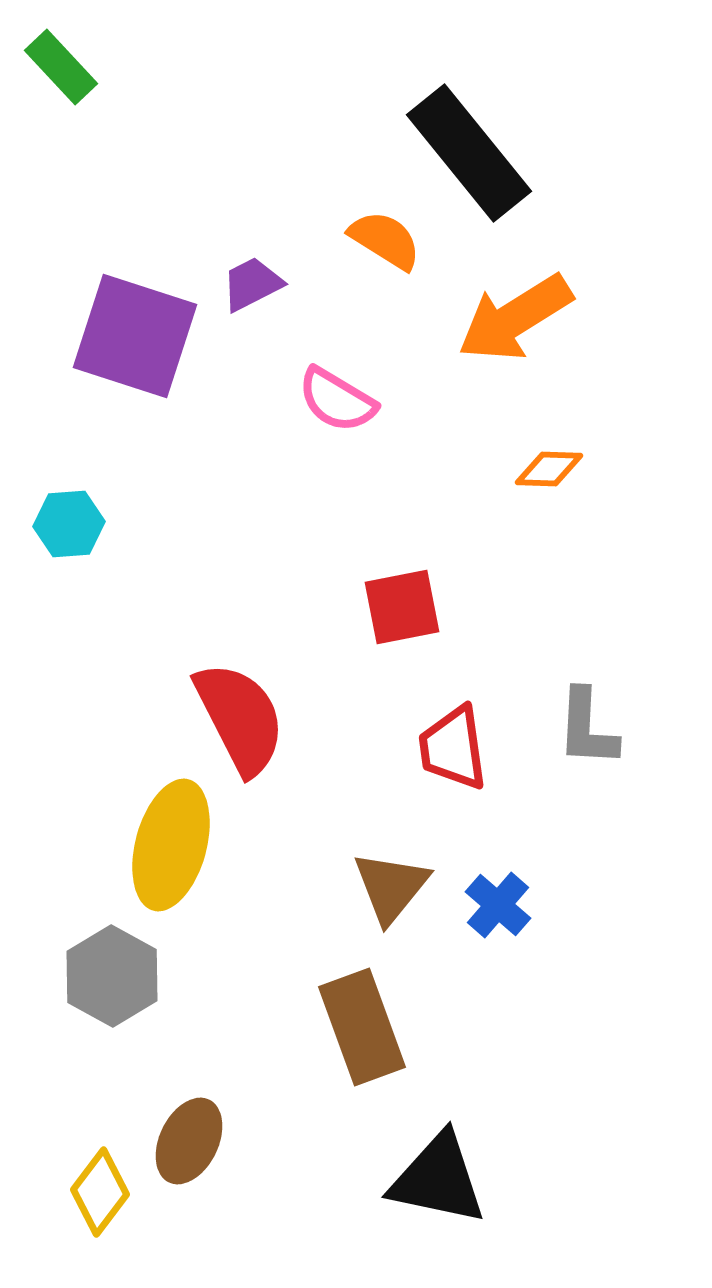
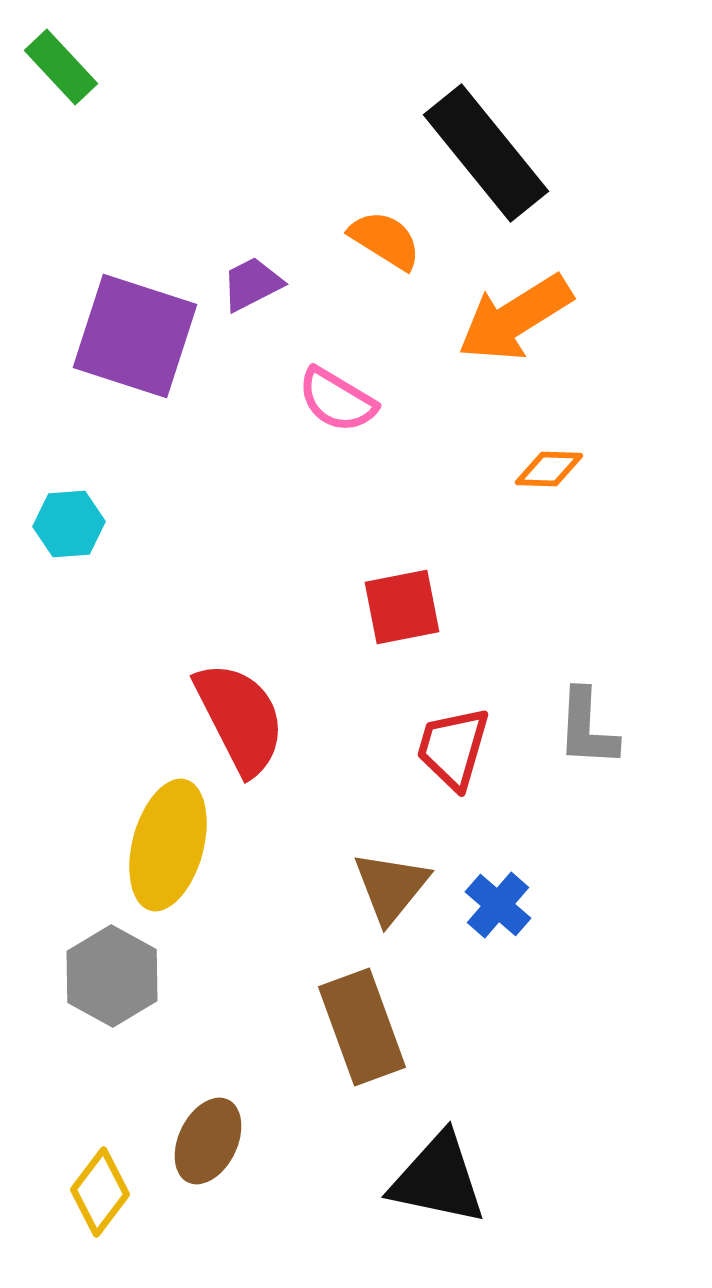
black rectangle: moved 17 px right
red trapezoid: rotated 24 degrees clockwise
yellow ellipse: moved 3 px left
brown ellipse: moved 19 px right
